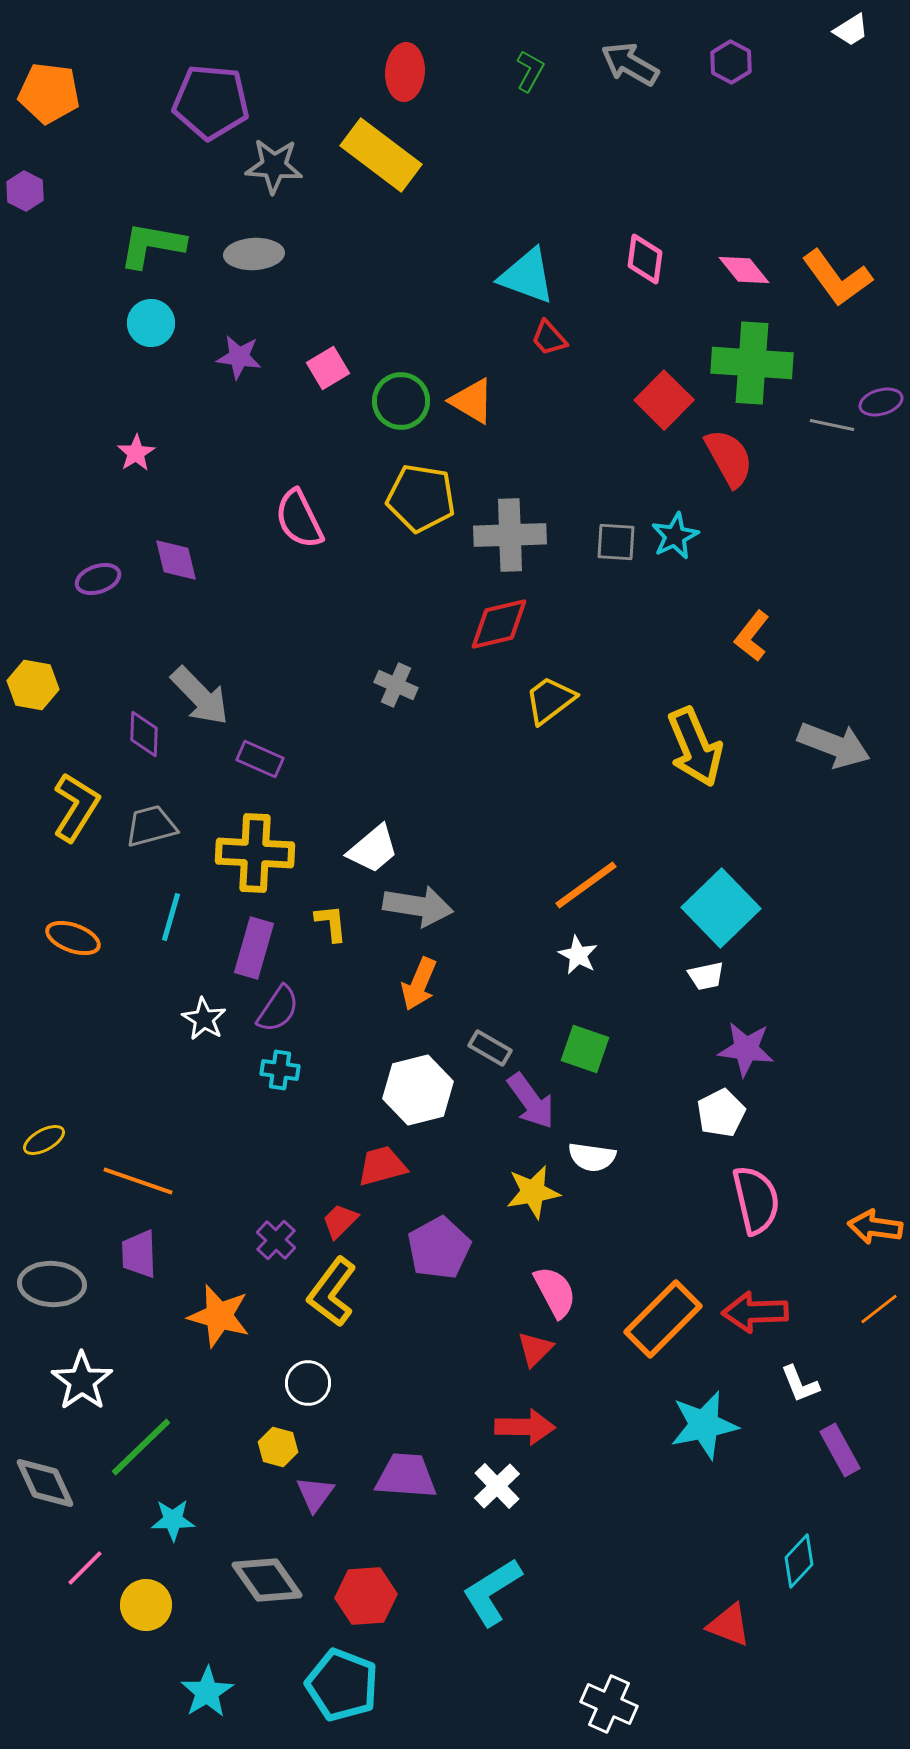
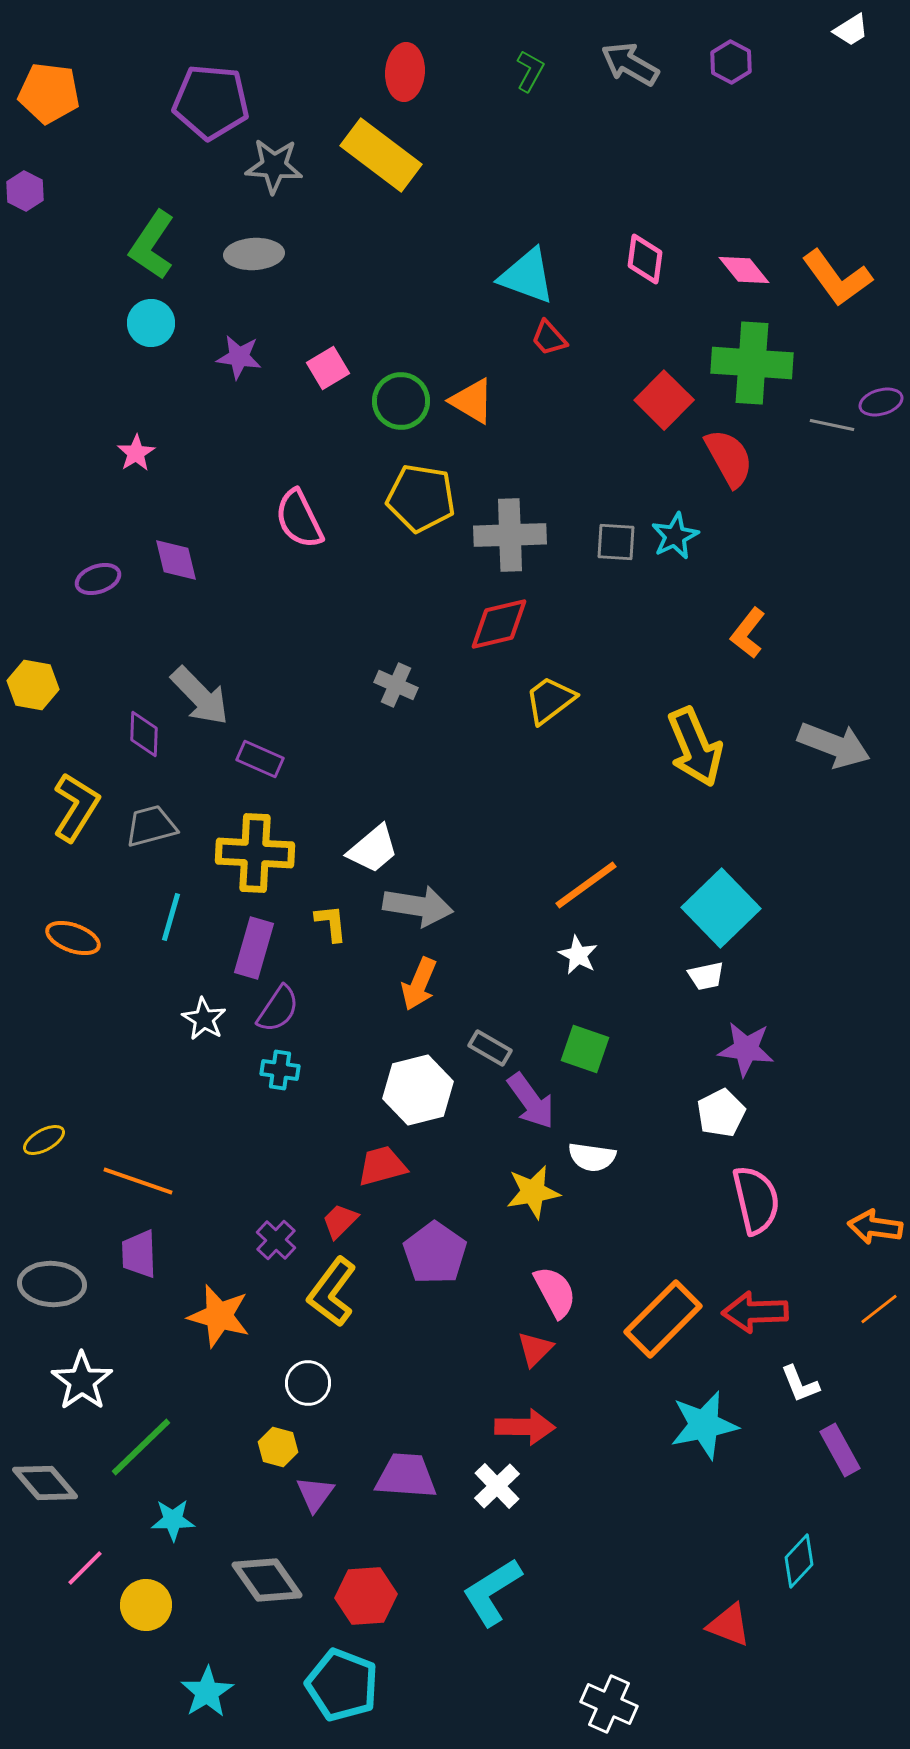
green L-shape at (152, 245): rotated 66 degrees counterclockwise
orange L-shape at (752, 636): moved 4 px left, 3 px up
purple pentagon at (439, 1248): moved 4 px left, 5 px down; rotated 8 degrees counterclockwise
gray diamond at (45, 1483): rotated 16 degrees counterclockwise
